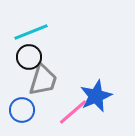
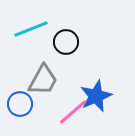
cyan line: moved 3 px up
black circle: moved 37 px right, 15 px up
gray trapezoid: rotated 12 degrees clockwise
blue circle: moved 2 px left, 6 px up
